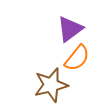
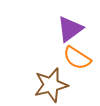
orange semicircle: rotated 84 degrees clockwise
